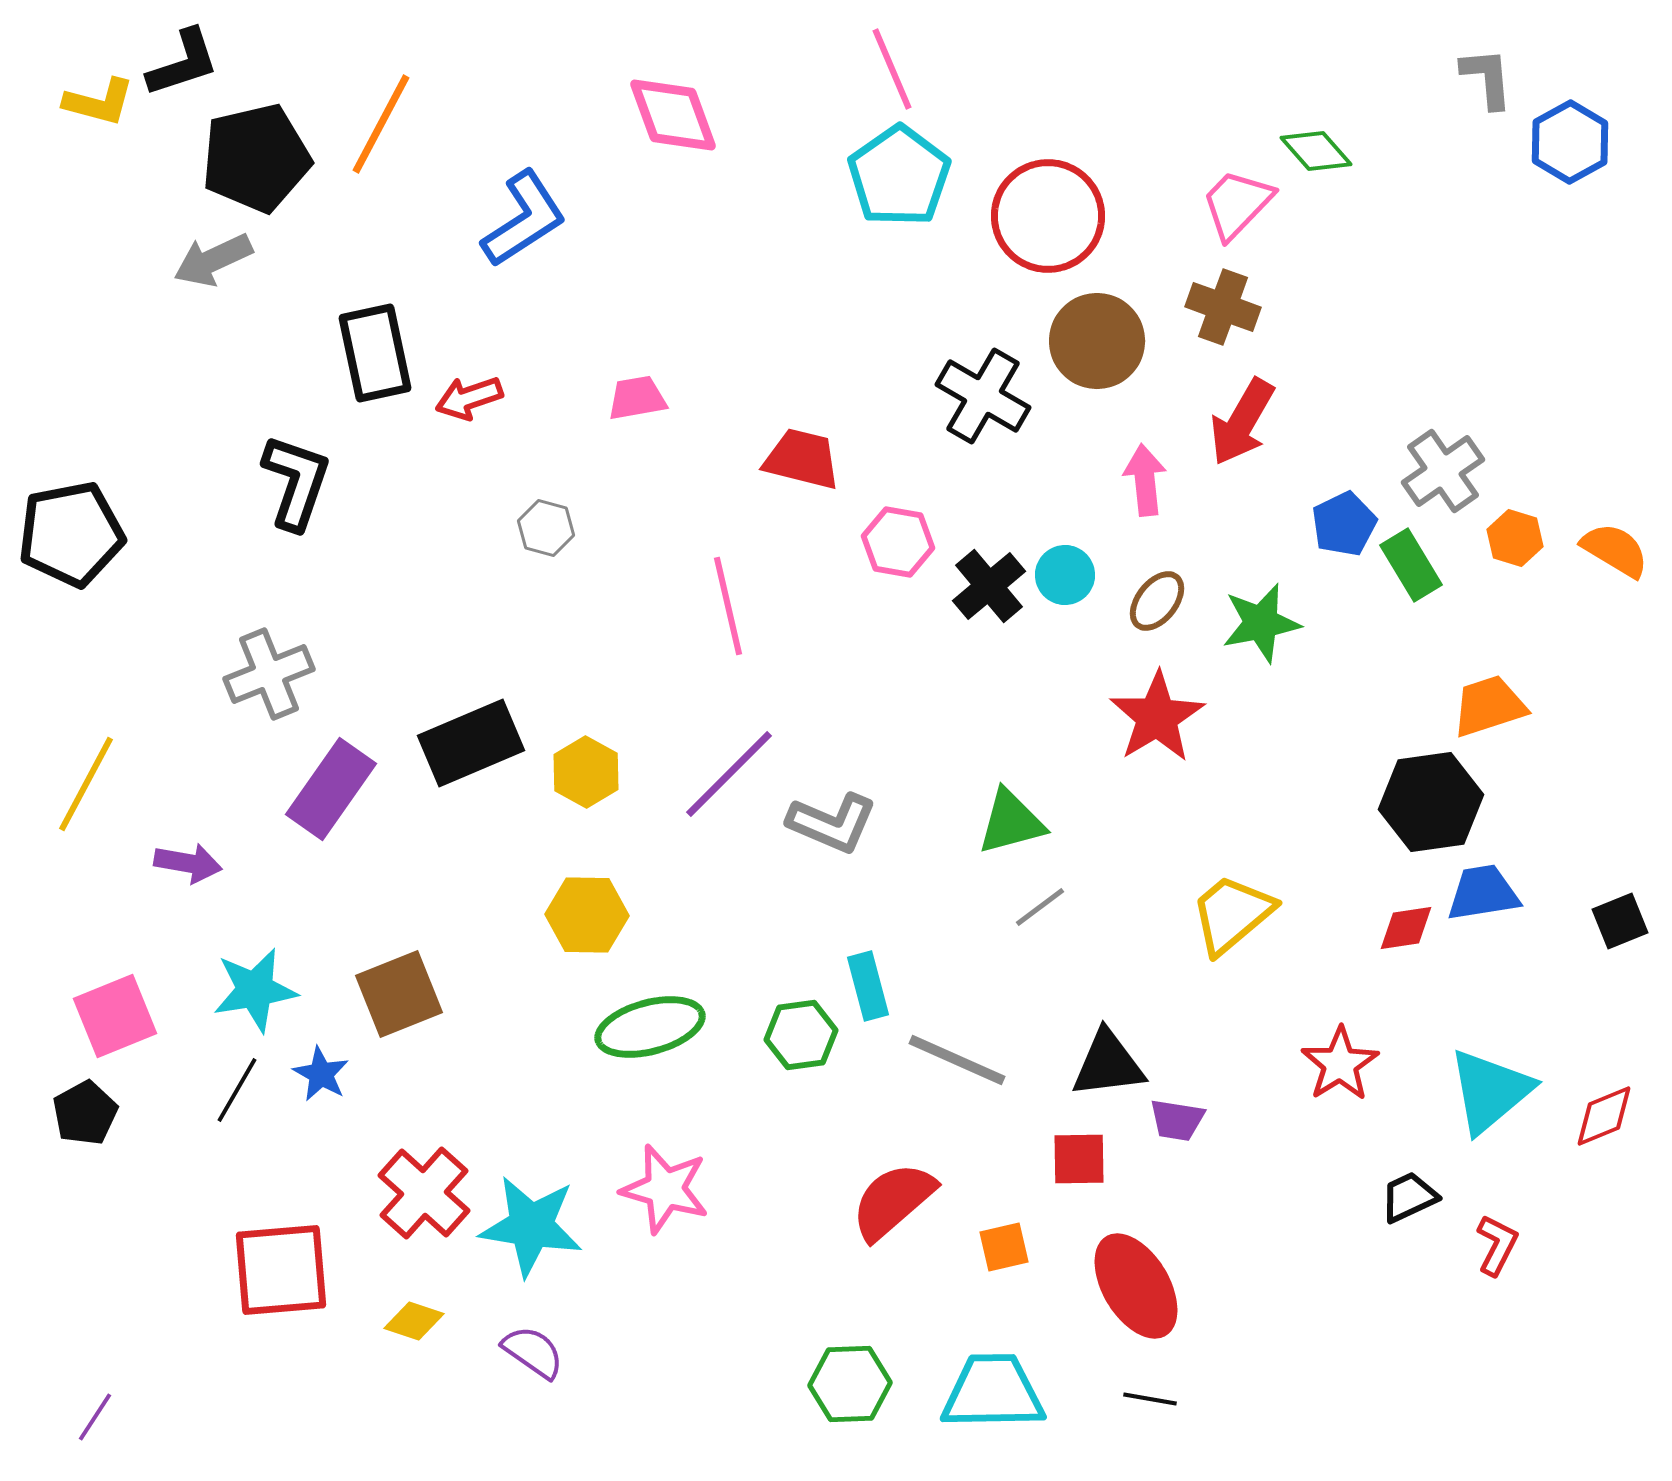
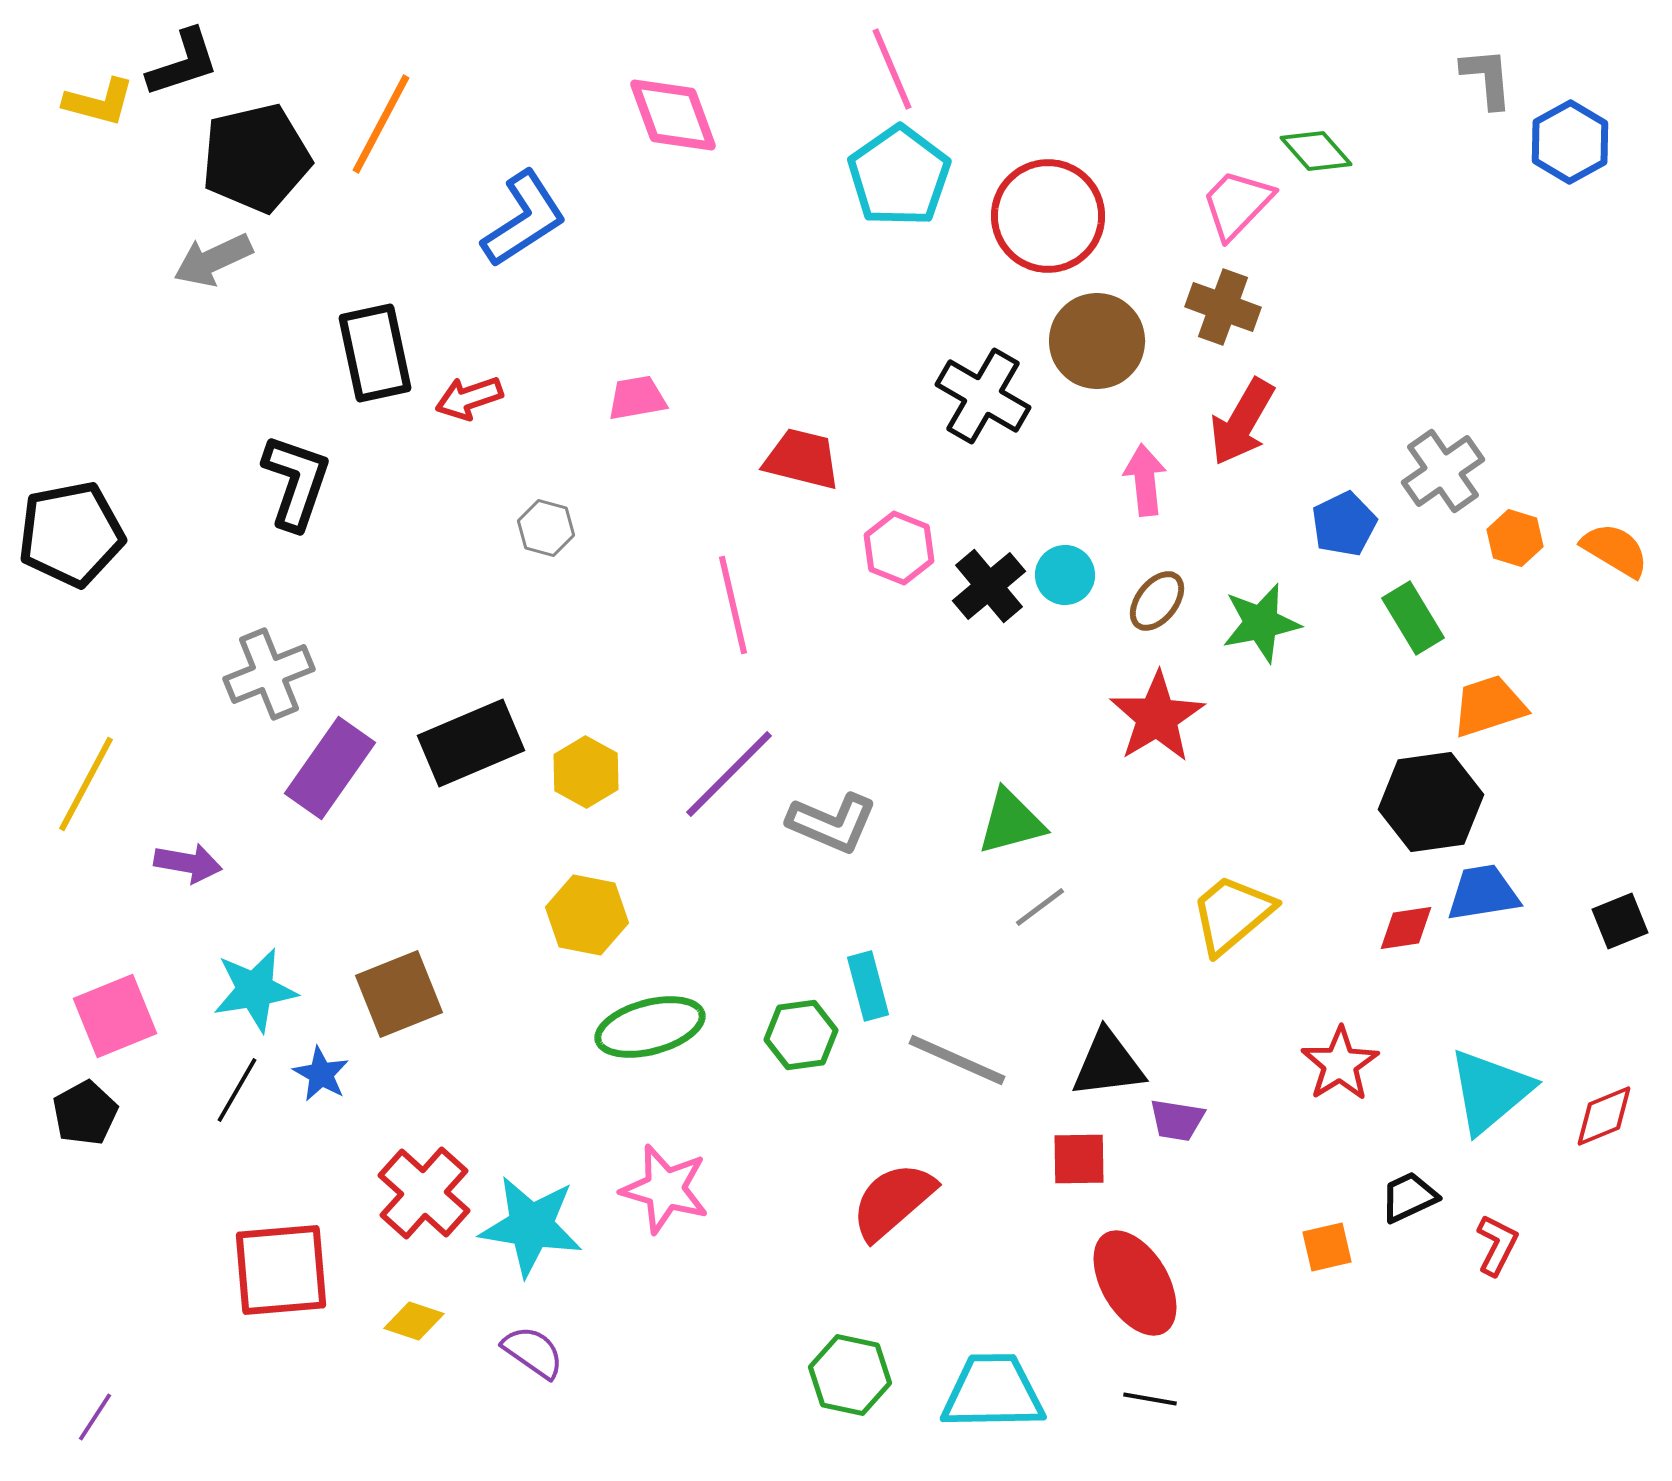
pink hexagon at (898, 542): moved 1 px right, 6 px down; rotated 12 degrees clockwise
green rectangle at (1411, 565): moved 2 px right, 53 px down
pink line at (728, 606): moved 5 px right, 1 px up
purple rectangle at (331, 789): moved 1 px left, 21 px up
yellow hexagon at (587, 915): rotated 10 degrees clockwise
orange square at (1004, 1247): moved 323 px right
red ellipse at (1136, 1286): moved 1 px left, 3 px up
green hexagon at (850, 1384): moved 9 px up; rotated 14 degrees clockwise
